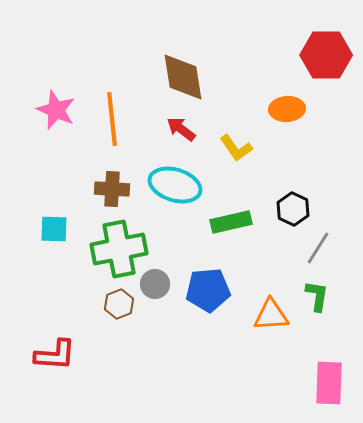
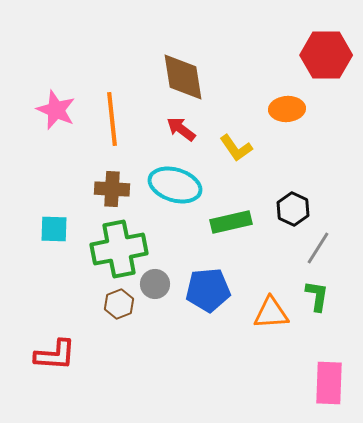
orange triangle: moved 2 px up
